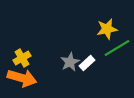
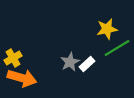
yellow cross: moved 9 px left
white rectangle: moved 1 px down
